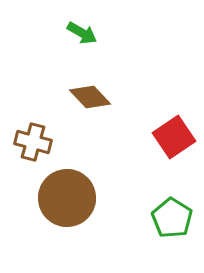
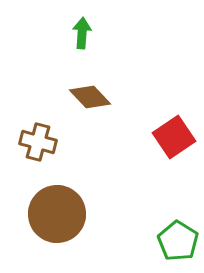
green arrow: rotated 116 degrees counterclockwise
brown cross: moved 5 px right
brown circle: moved 10 px left, 16 px down
green pentagon: moved 6 px right, 23 px down
